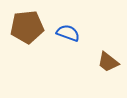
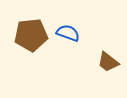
brown pentagon: moved 4 px right, 8 px down
